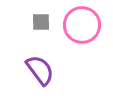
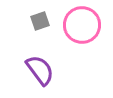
gray square: moved 1 px left, 1 px up; rotated 18 degrees counterclockwise
